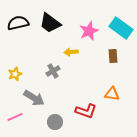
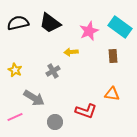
cyan rectangle: moved 1 px left, 1 px up
yellow star: moved 4 px up; rotated 24 degrees counterclockwise
